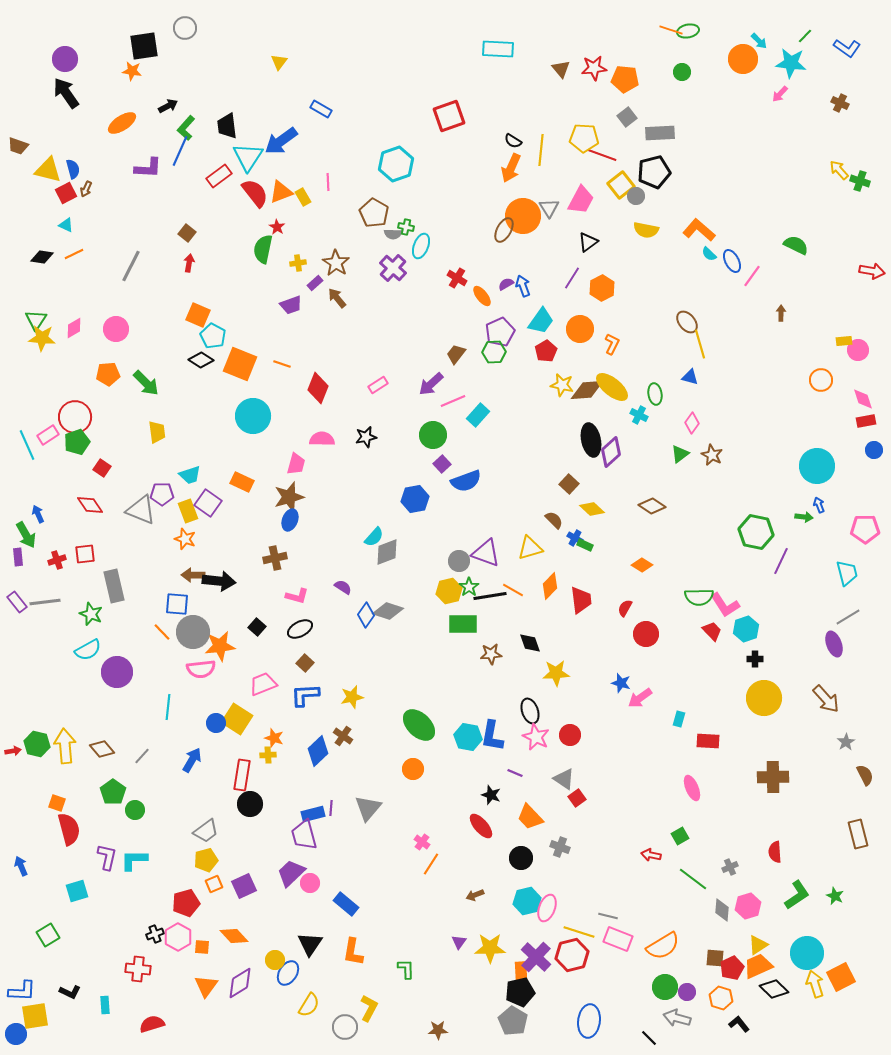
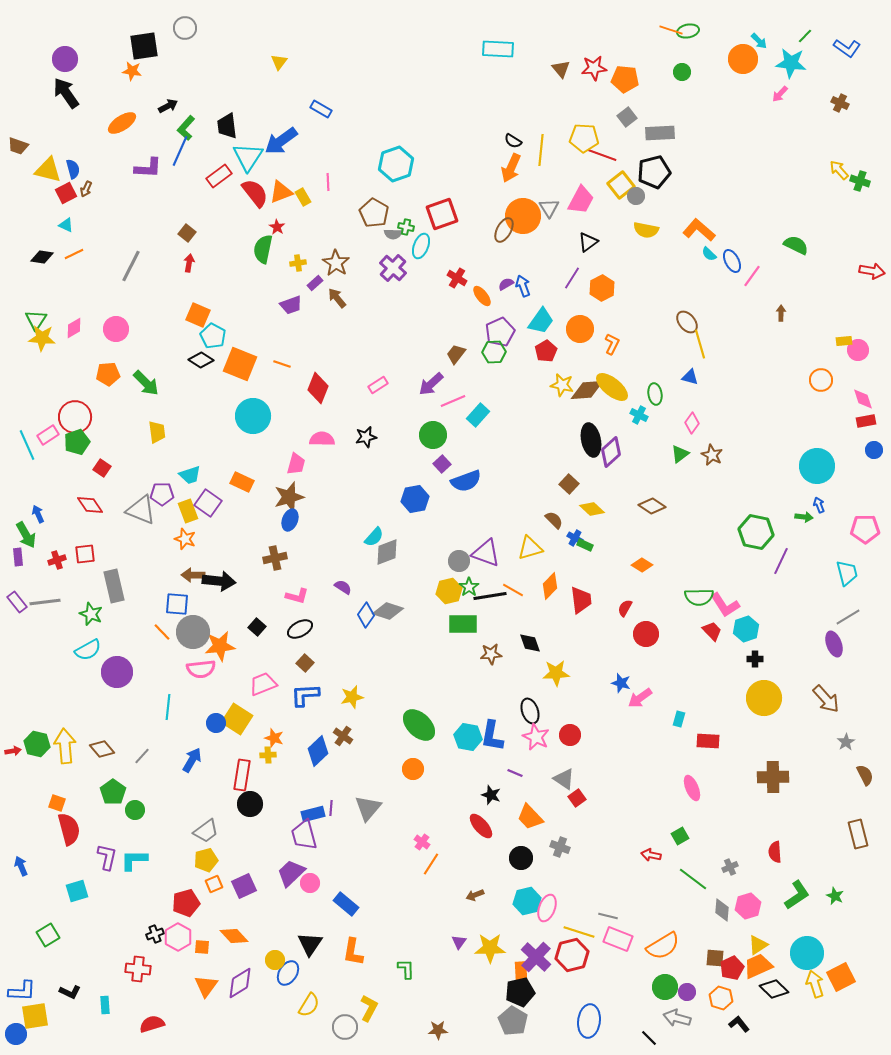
red square at (449, 116): moved 7 px left, 98 px down
